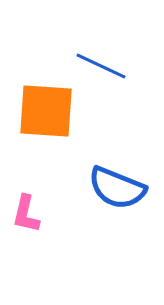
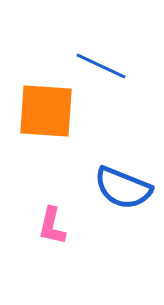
blue semicircle: moved 6 px right
pink L-shape: moved 26 px right, 12 px down
